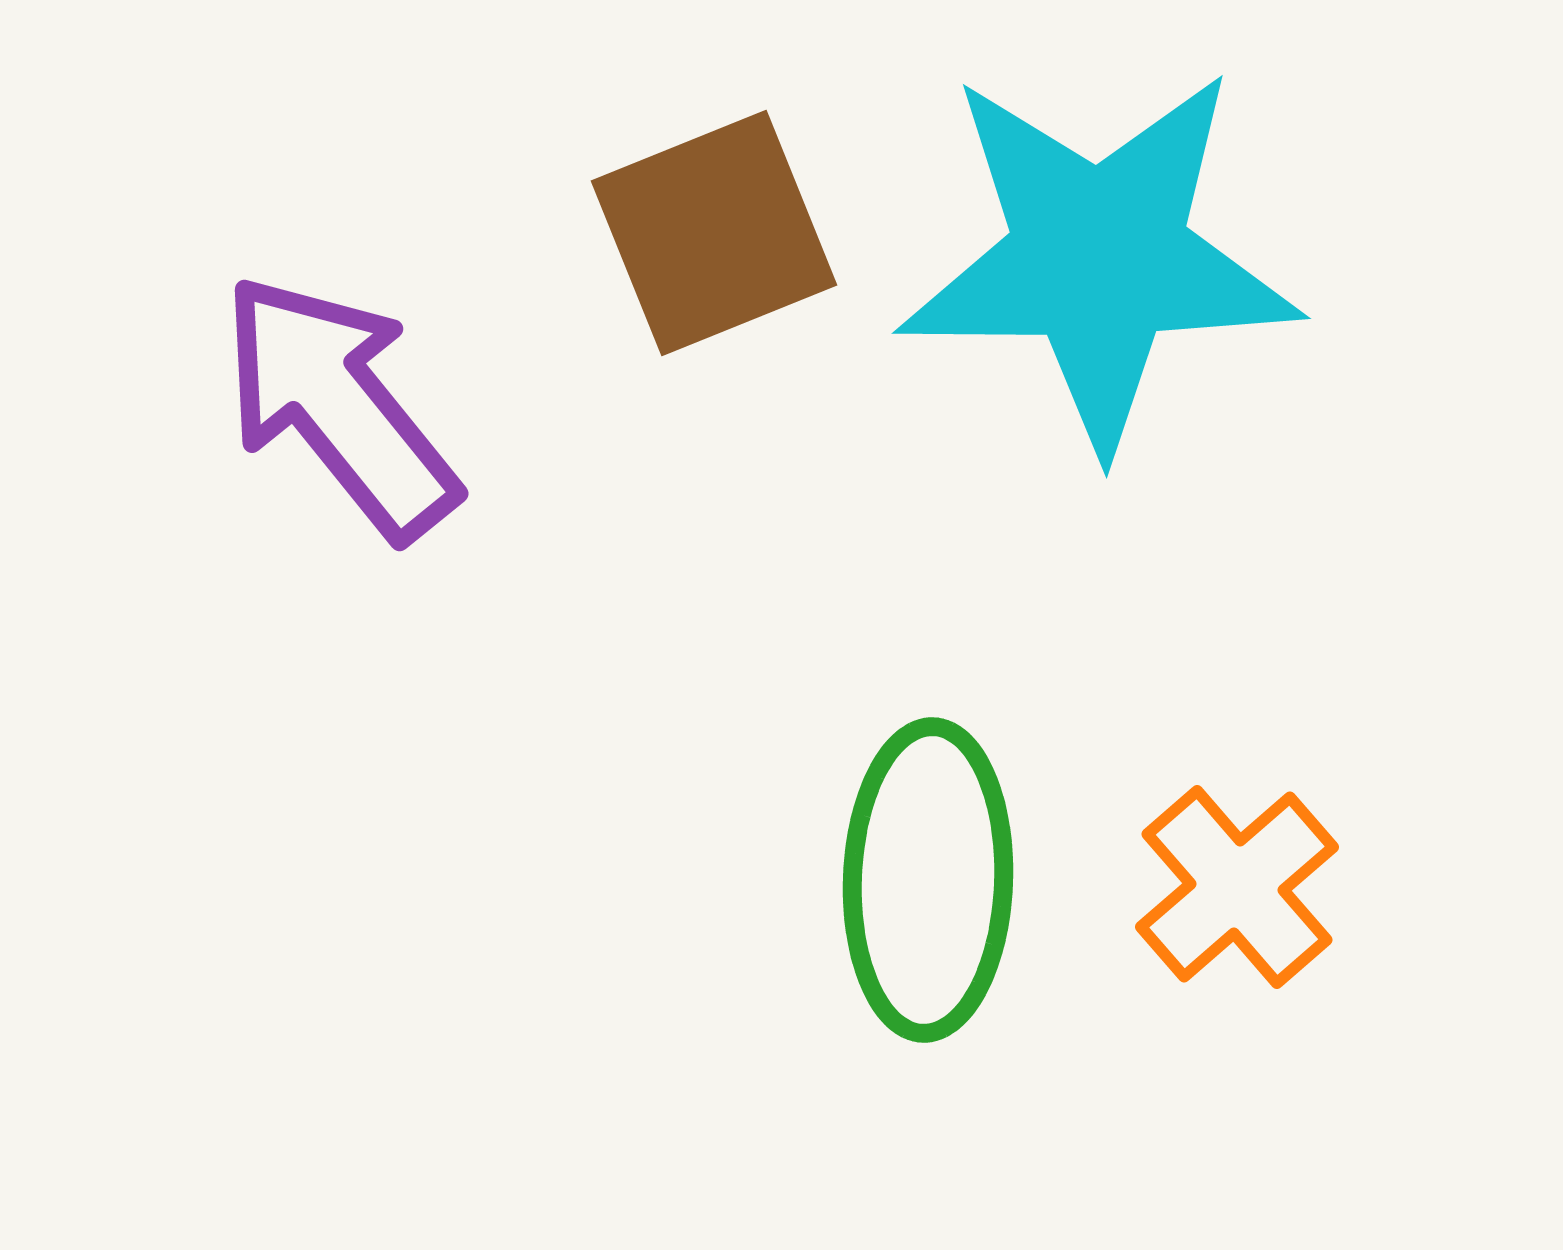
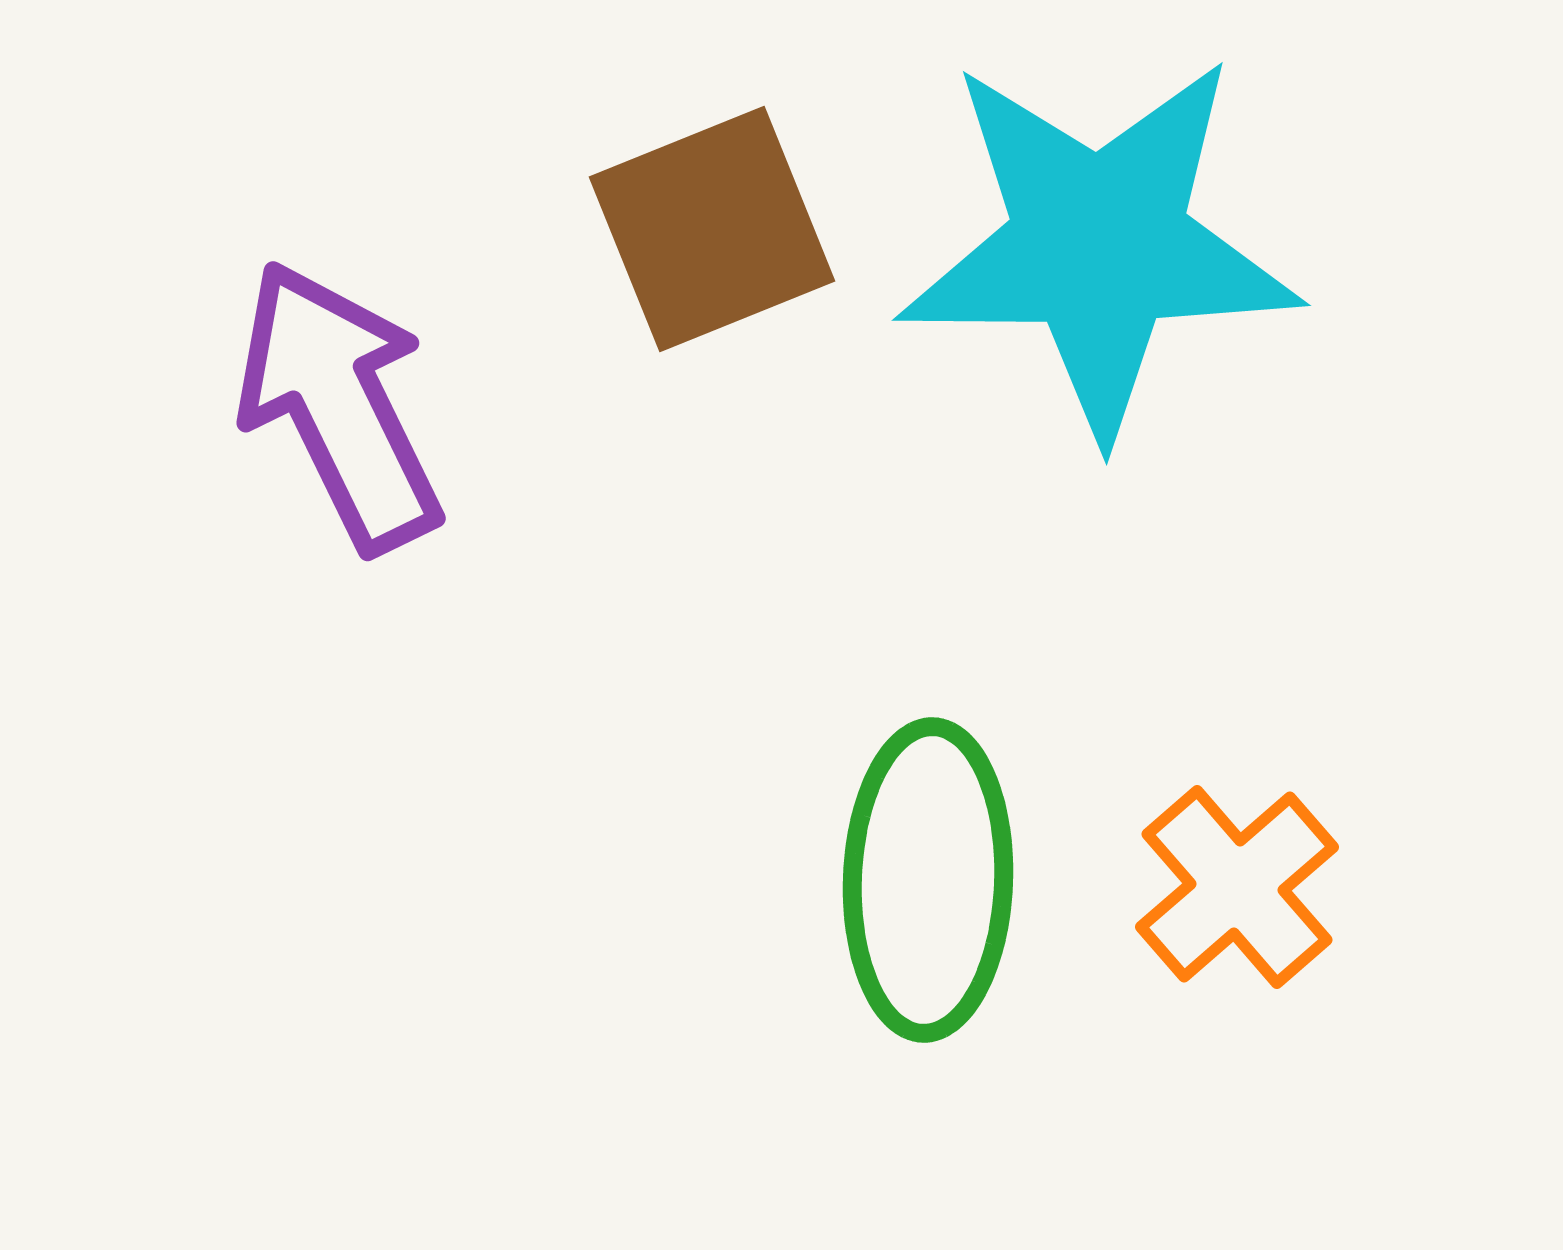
brown square: moved 2 px left, 4 px up
cyan star: moved 13 px up
purple arrow: rotated 13 degrees clockwise
